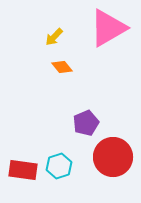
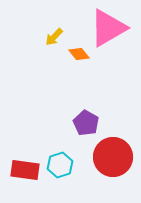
orange diamond: moved 17 px right, 13 px up
purple pentagon: rotated 20 degrees counterclockwise
cyan hexagon: moved 1 px right, 1 px up
red rectangle: moved 2 px right
